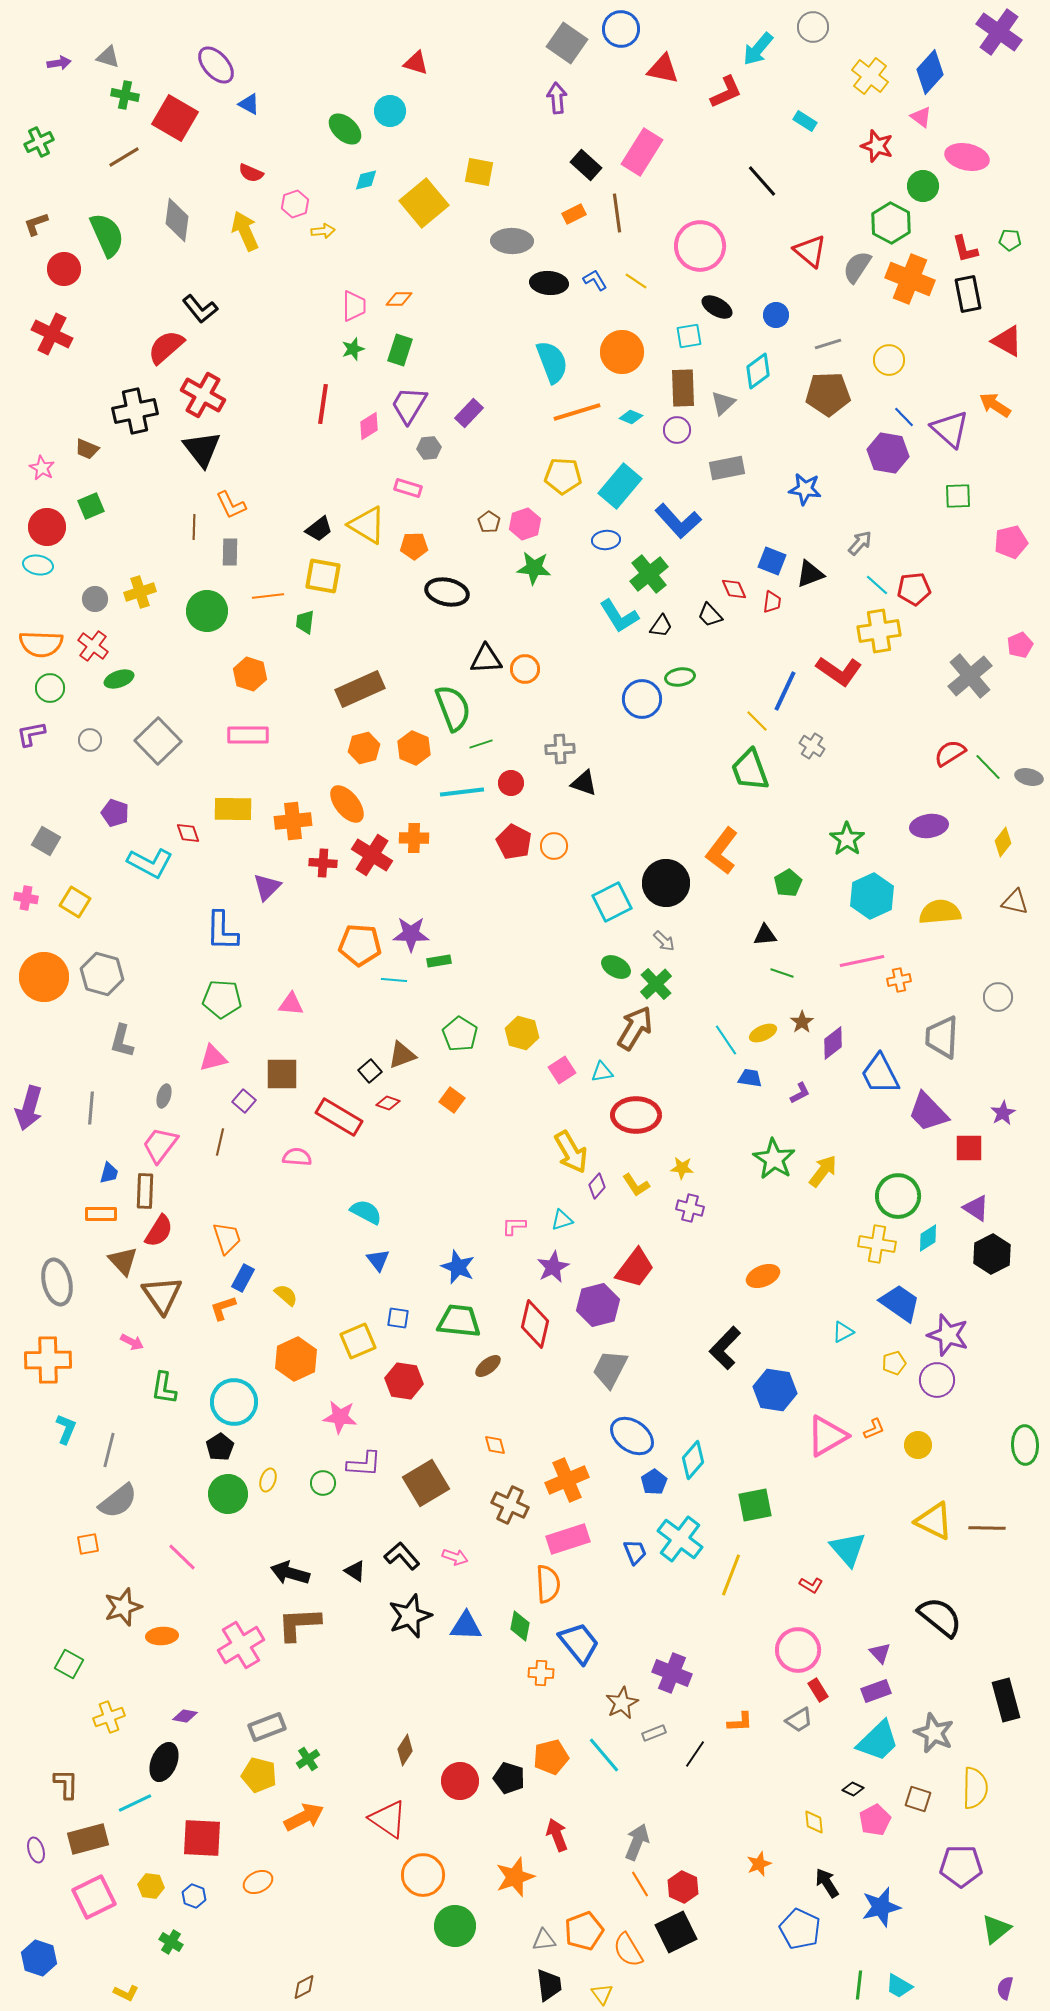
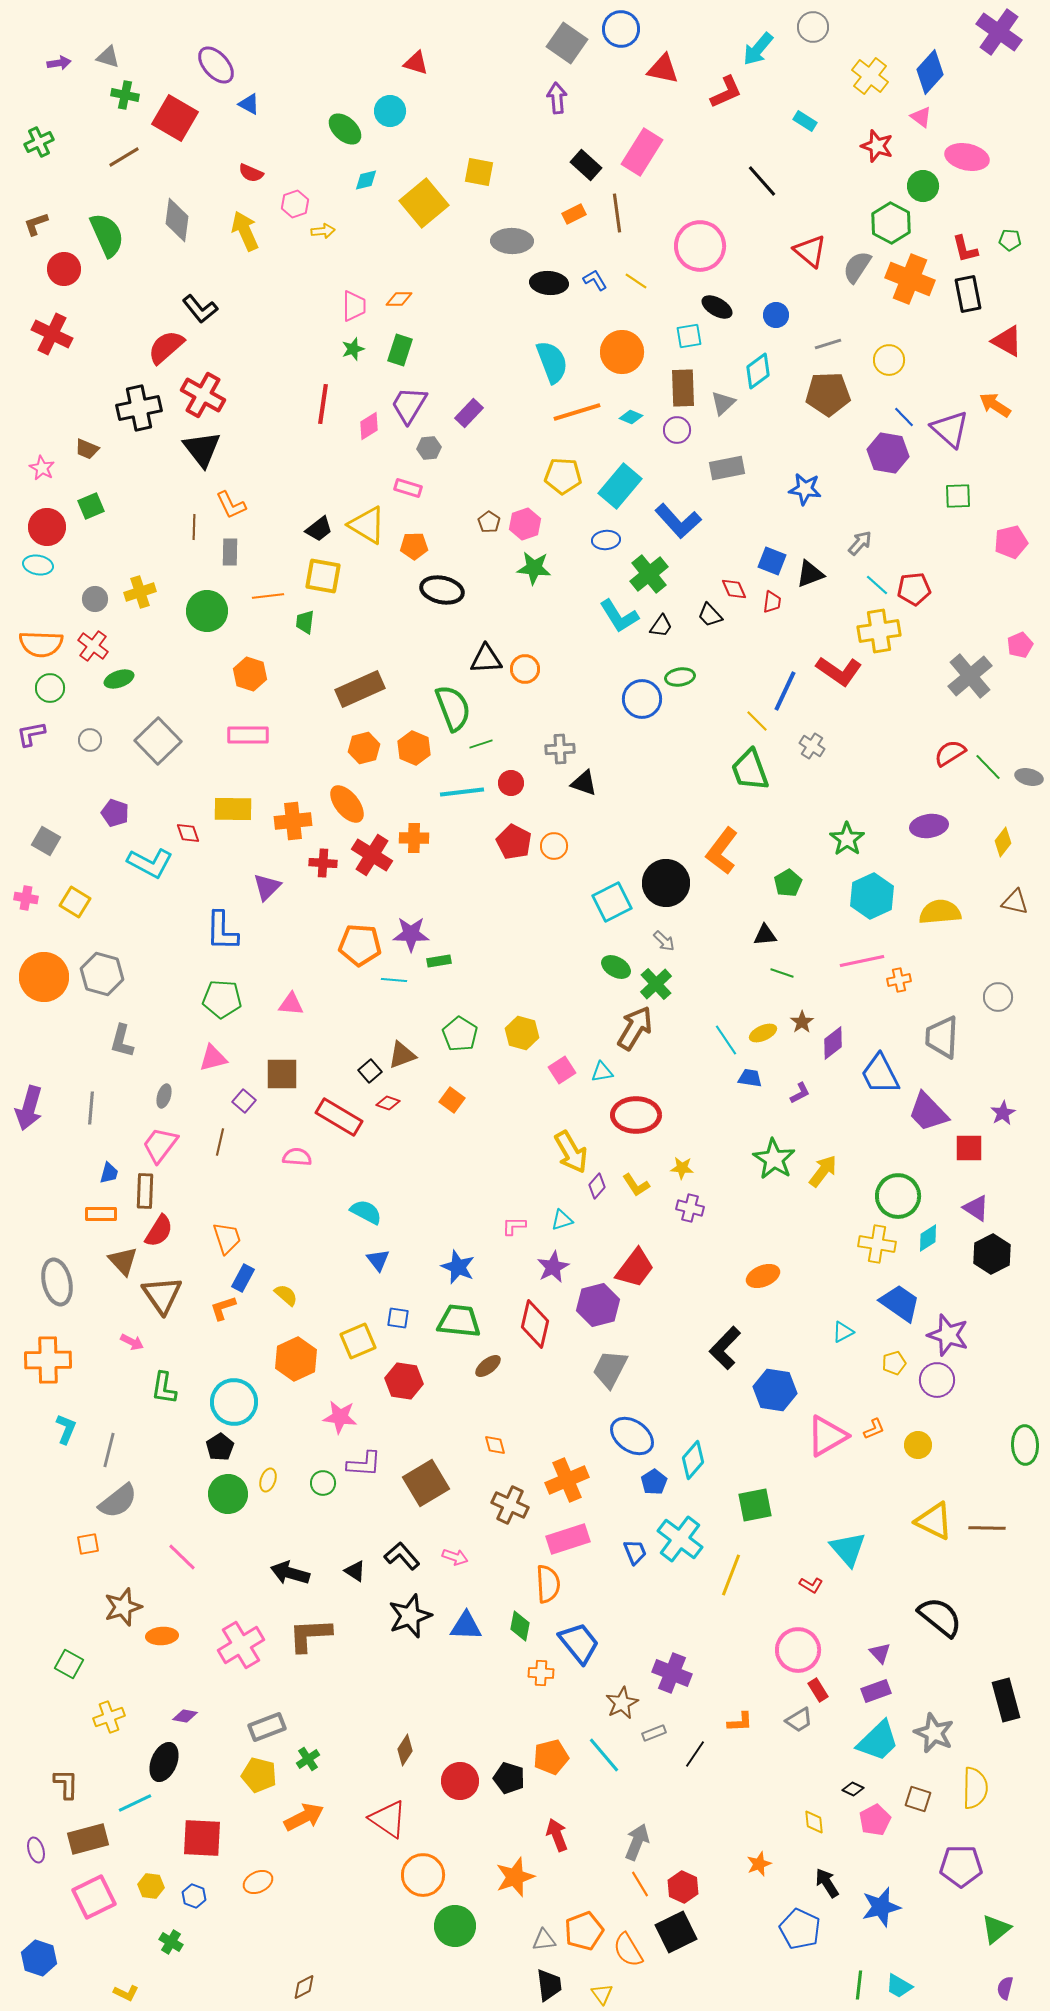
black cross at (135, 411): moved 4 px right, 3 px up
black ellipse at (447, 592): moved 5 px left, 2 px up
brown L-shape at (299, 1624): moved 11 px right, 11 px down
